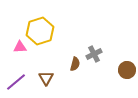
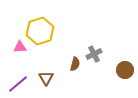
brown circle: moved 2 px left
purple line: moved 2 px right, 2 px down
